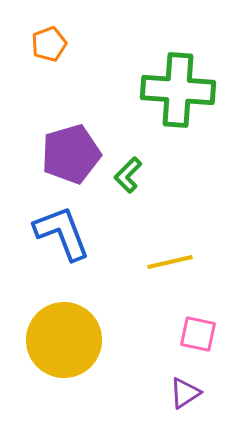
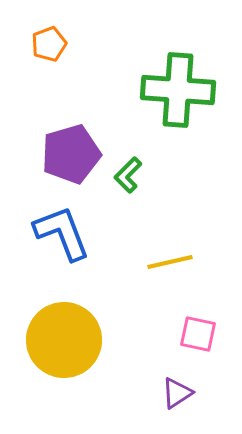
purple triangle: moved 8 px left
